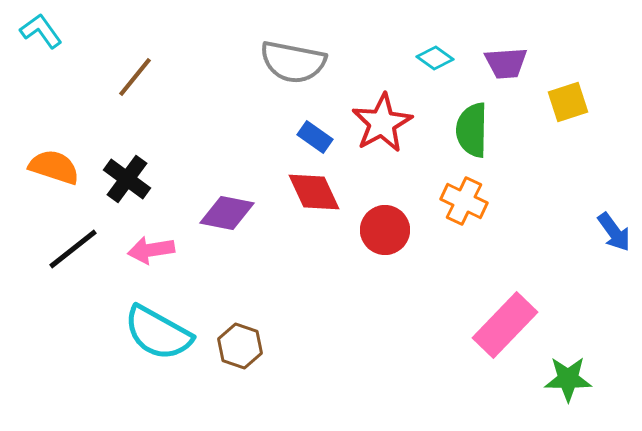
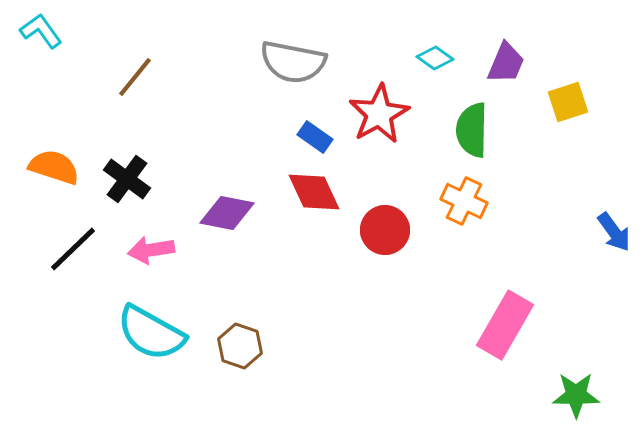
purple trapezoid: rotated 63 degrees counterclockwise
red star: moved 3 px left, 9 px up
black line: rotated 6 degrees counterclockwise
pink rectangle: rotated 14 degrees counterclockwise
cyan semicircle: moved 7 px left
green star: moved 8 px right, 16 px down
